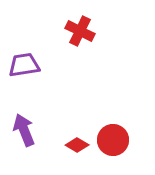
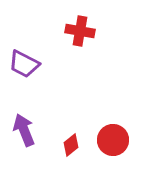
red cross: rotated 16 degrees counterclockwise
purple trapezoid: moved 1 px up; rotated 144 degrees counterclockwise
red diamond: moved 6 px left; rotated 70 degrees counterclockwise
